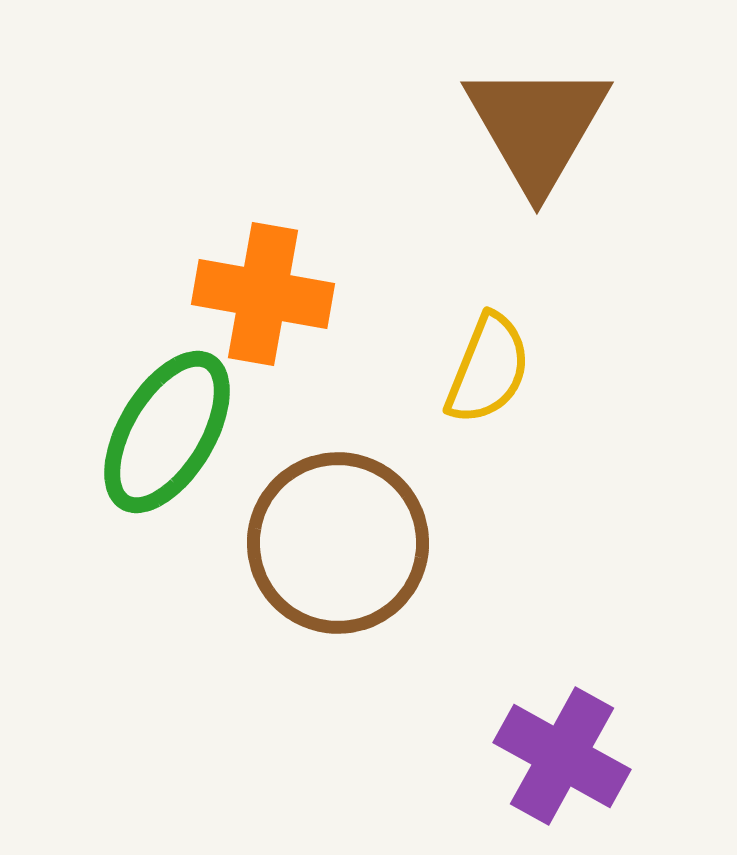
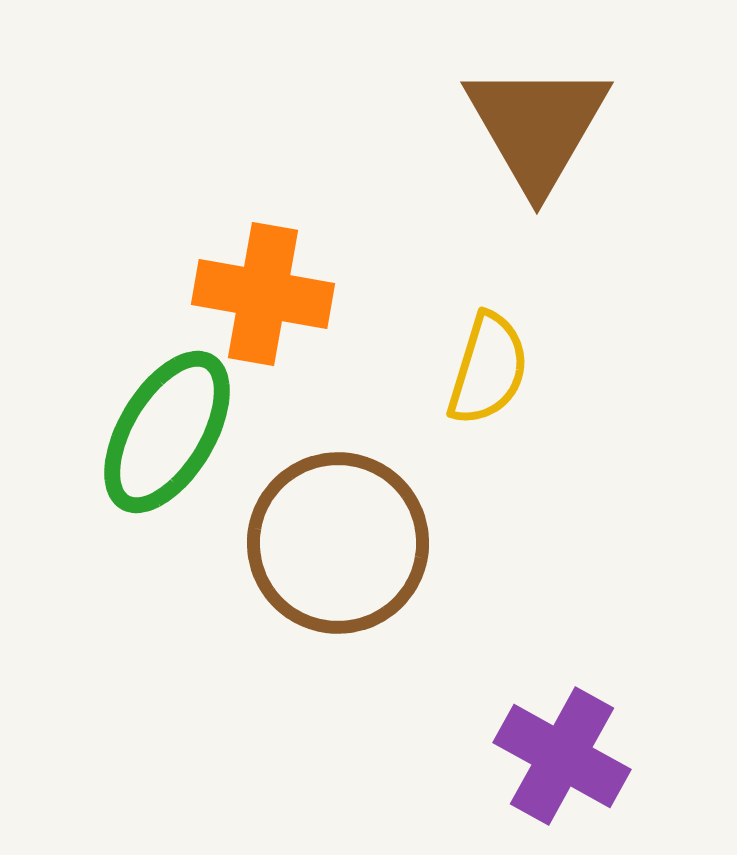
yellow semicircle: rotated 5 degrees counterclockwise
